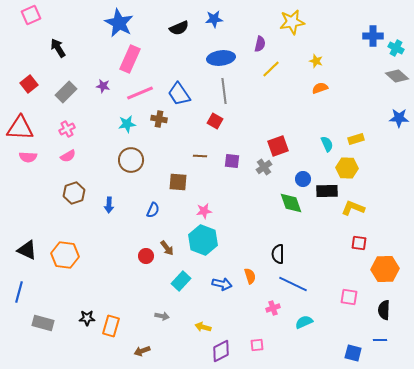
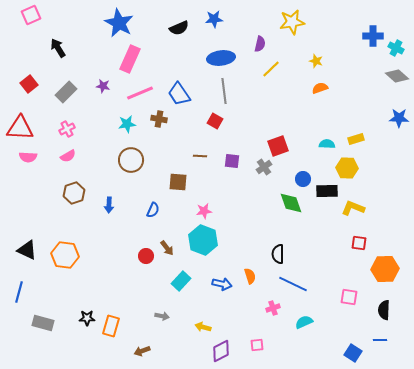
cyan semicircle at (327, 144): rotated 63 degrees counterclockwise
blue square at (353, 353): rotated 18 degrees clockwise
